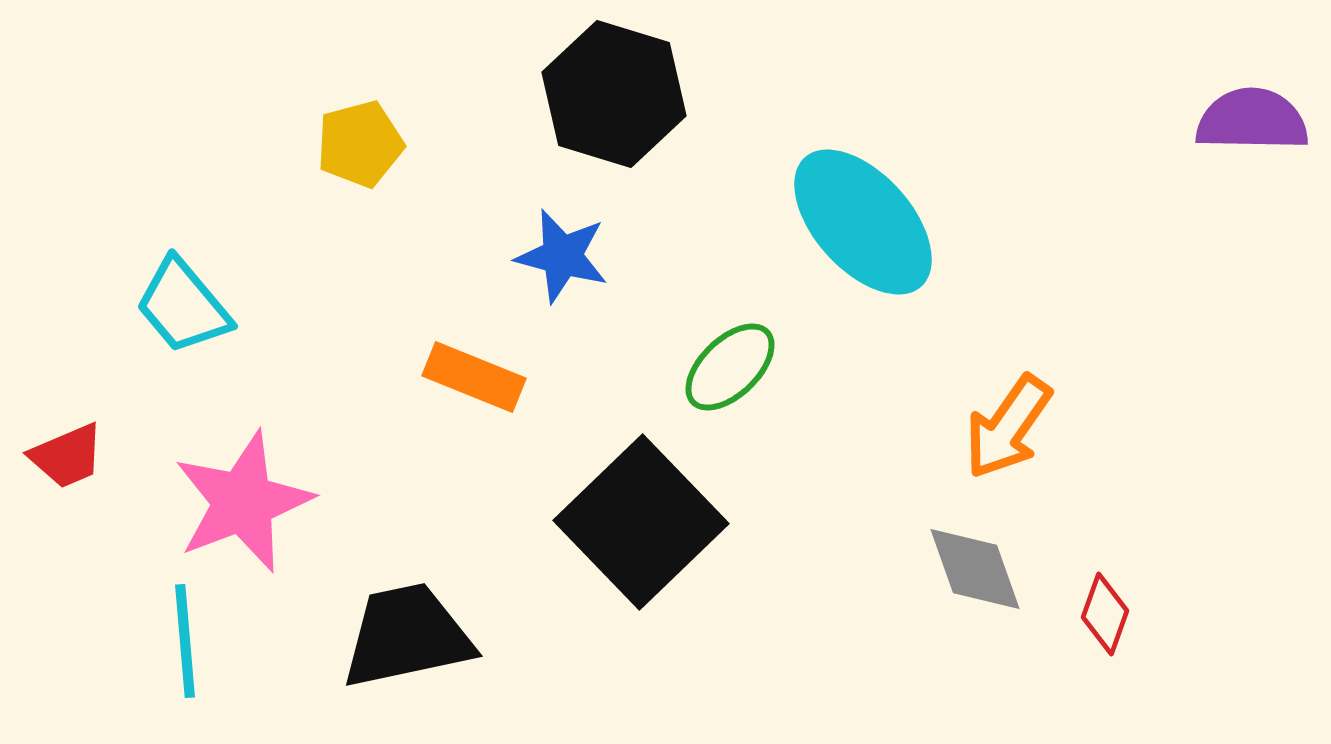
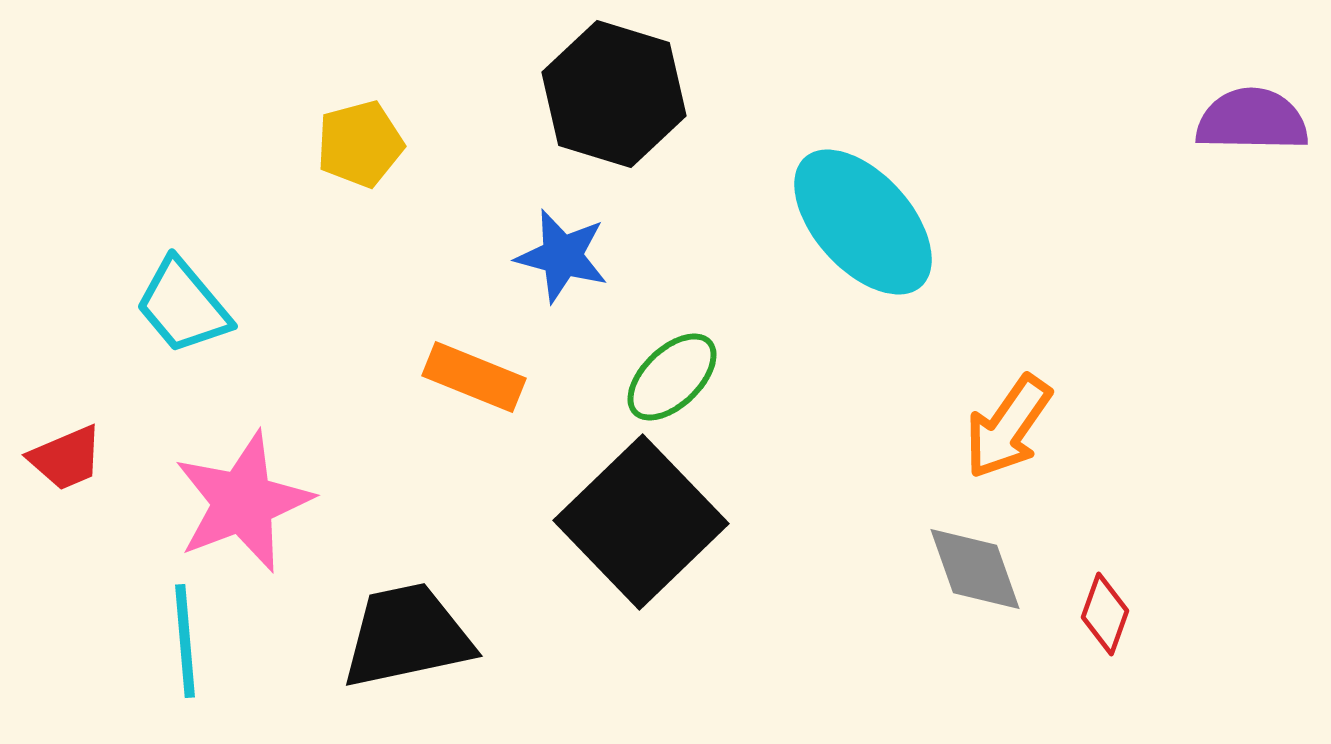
green ellipse: moved 58 px left, 10 px down
red trapezoid: moved 1 px left, 2 px down
